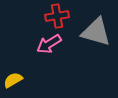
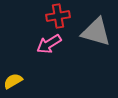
red cross: moved 1 px right
yellow semicircle: moved 1 px down
